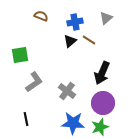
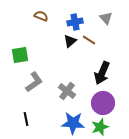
gray triangle: rotated 32 degrees counterclockwise
